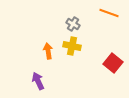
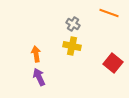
orange arrow: moved 12 px left, 3 px down
purple arrow: moved 1 px right, 4 px up
